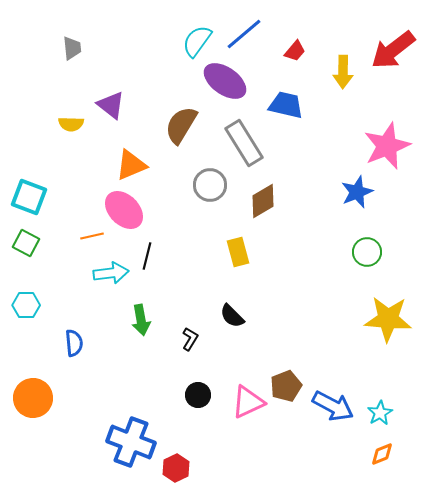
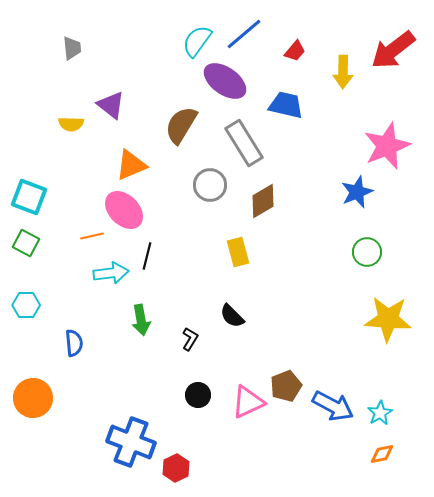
orange diamond: rotated 10 degrees clockwise
